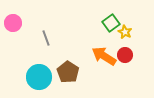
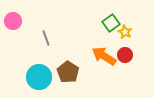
pink circle: moved 2 px up
